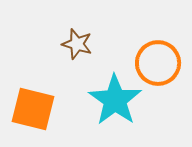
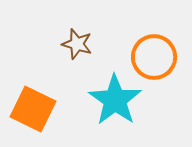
orange circle: moved 4 px left, 6 px up
orange square: rotated 12 degrees clockwise
